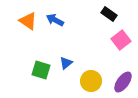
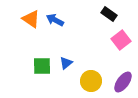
orange triangle: moved 3 px right, 2 px up
green square: moved 1 px right, 4 px up; rotated 18 degrees counterclockwise
